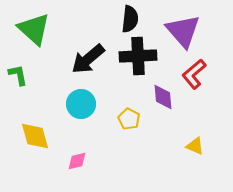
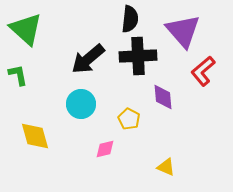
green triangle: moved 8 px left
red L-shape: moved 9 px right, 3 px up
yellow triangle: moved 29 px left, 21 px down
pink diamond: moved 28 px right, 12 px up
